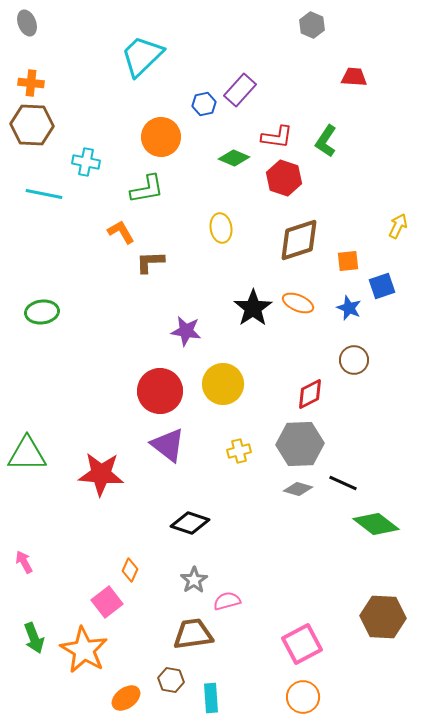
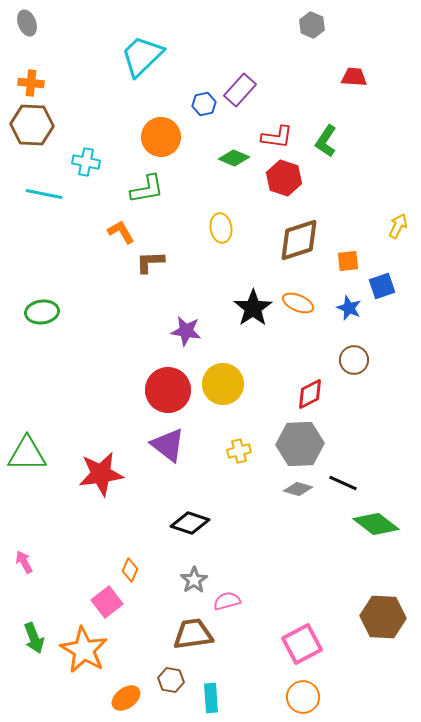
red circle at (160, 391): moved 8 px right, 1 px up
red star at (101, 474): rotated 12 degrees counterclockwise
